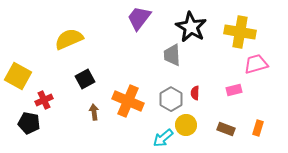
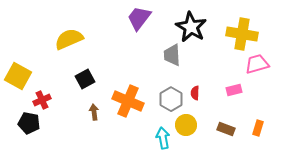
yellow cross: moved 2 px right, 2 px down
pink trapezoid: moved 1 px right
red cross: moved 2 px left
cyan arrow: rotated 120 degrees clockwise
